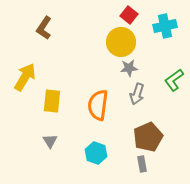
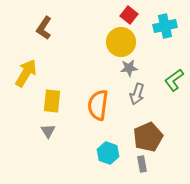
yellow arrow: moved 1 px right, 4 px up
gray triangle: moved 2 px left, 10 px up
cyan hexagon: moved 12 px right
